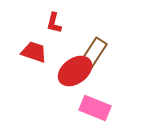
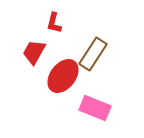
red trapezoid: rotated 80 degrees counterclockwise
red ellipse: moved 12 px left, 5 px down; rotated 16 degrees counterclockwise
